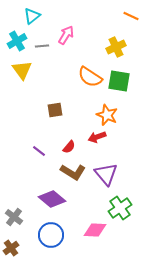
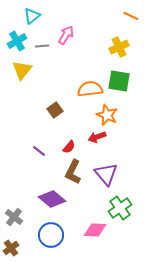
yellow cross: moved 3 px right
yellow triangle: rotated 15 degrees clockwise
orange semicircle: moved 12 px down; rotated 140 degrees clockwise
brown square: rotated 28 degrees counterclockwise
brown L-shape: rotated 85 degrees clockwise
